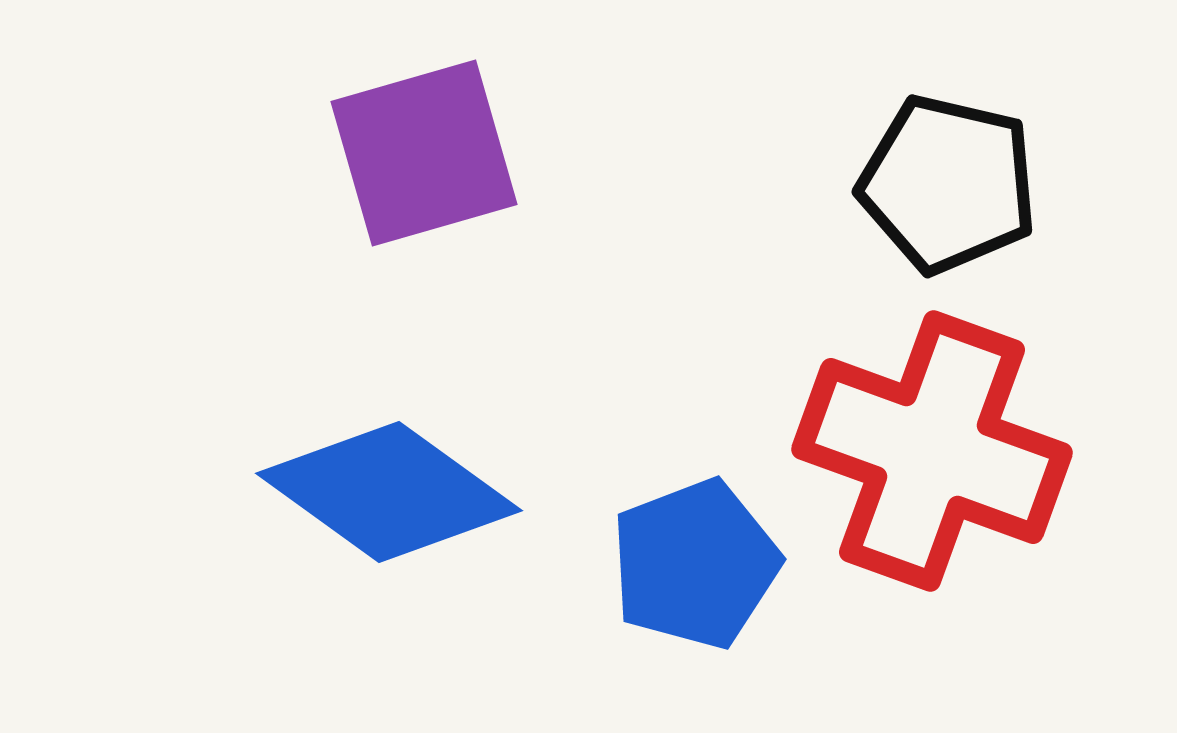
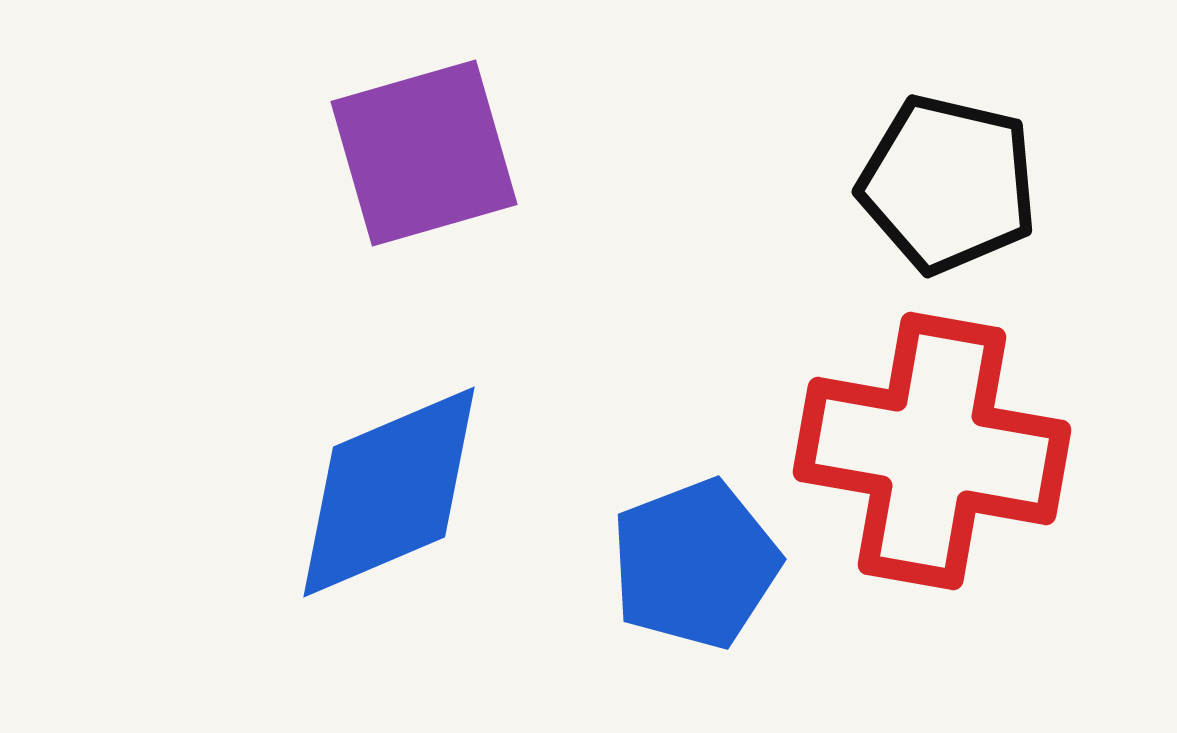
red cross: rotated 10 degrees counterclockwise
blue diamond: rotated 59 degrees counterclockwise
